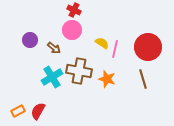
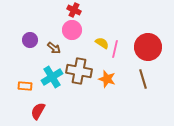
orange rectangle: moved 7 px right, 25 px up; rotated 32 degrees clockwise
